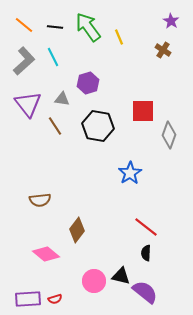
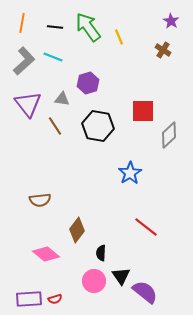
orange line: moved 2 px left, 2 px up; rotated 60 degrees clockwise
cyan line: rotated 42 degrees counterclockwise
gray diamond: rotated 28 degrees clockwise
black semicircle: moved 45 px left
black triangle: rotated 42 degrees clockwise
purple rectangle: moved 1 px right
